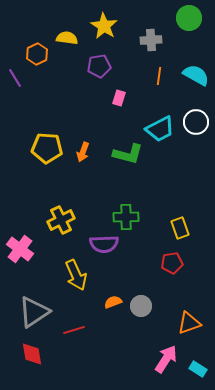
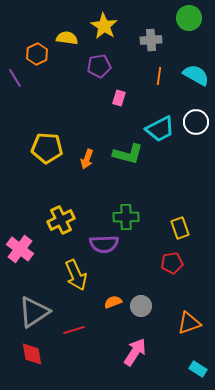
orange arrow: moved 4 px right, 7 px down
pink arrow: moved 31 px left, 7 px up
